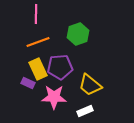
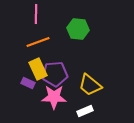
green hexagon: moved 5 px up; rotated 25 degrees clockwise
purple pentagon: moved 5 px left, 7 px down
